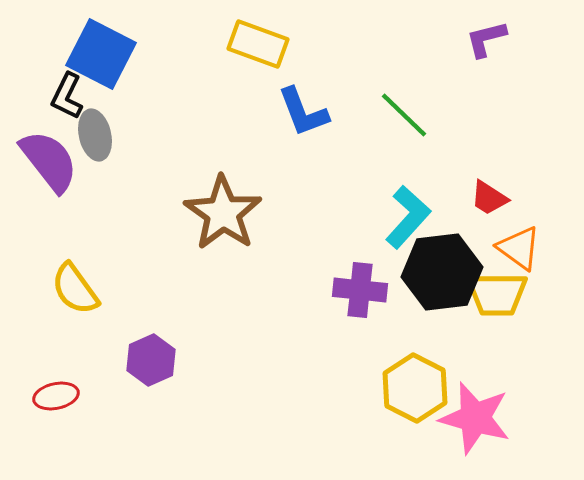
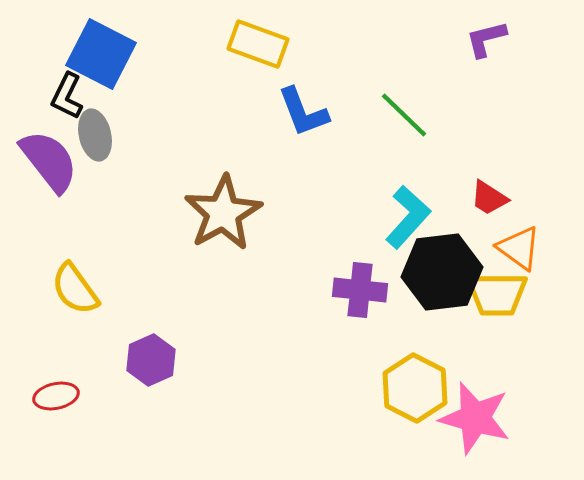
brown star: rotated 8 degrees clockwise
